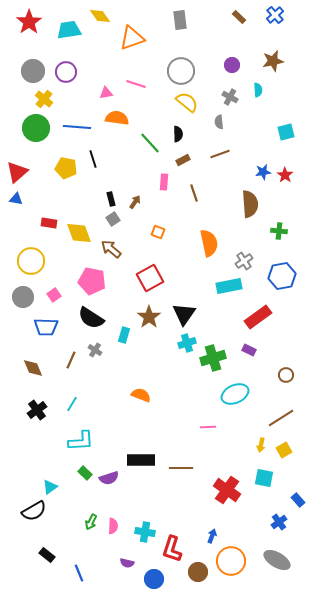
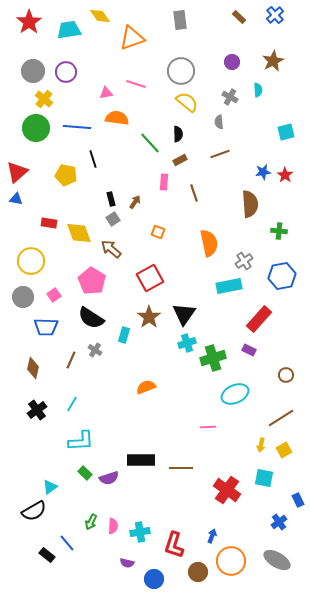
brown star at (273, 61): rotated 15 degrees counterclockwise
purple circle at (232, 65): moved 3 px up
brown rectangle at (183, 160): moved 3 px left
yellow pentagon at (66, 168): moved 7 px down
pink pentagon at (92, 281): rotated 20 degrees clockwise
red rectangle at (258, 317): moved 1 px right, 2 px down; rotated 12 degrees counterclockwise
brown diamond at (33, 368): rotated 35 degrees clockwise
orange semicircle at (141, 395): moved 5 px right, 8 px up; rotated 42 degrees counterclockwise
blue rectangle at (298, 500): rotated 16 degrees clockwise
cyan cross at (145, 532): moved 5 px left; rotated 18 degrees counterclockwise
red L-shape at (172, 549): moved 2 px right, 4 px up
blue line at (79, 573): moved 12 px left, 30 px up; rotated 18 degrees counterclockwise
